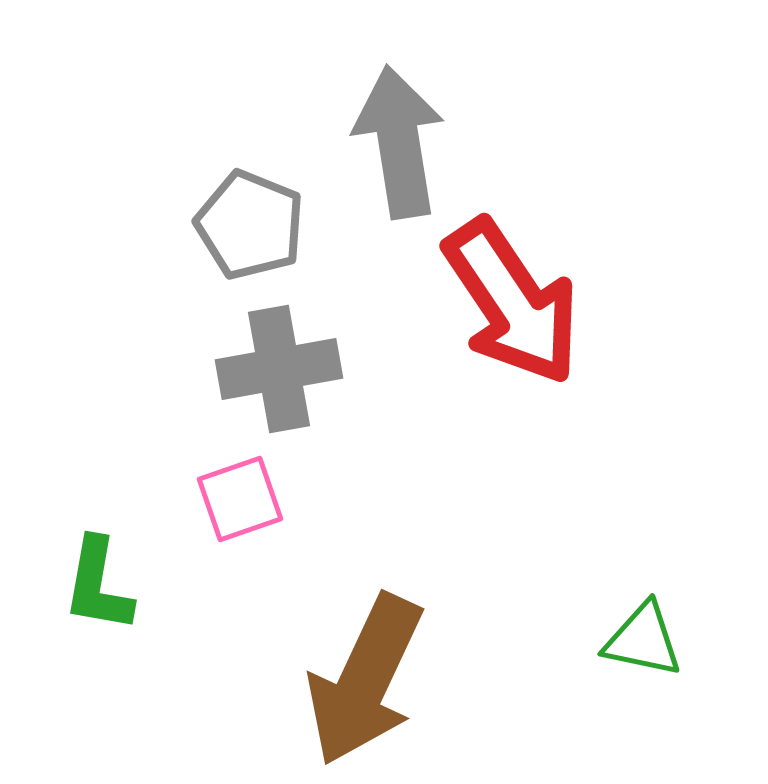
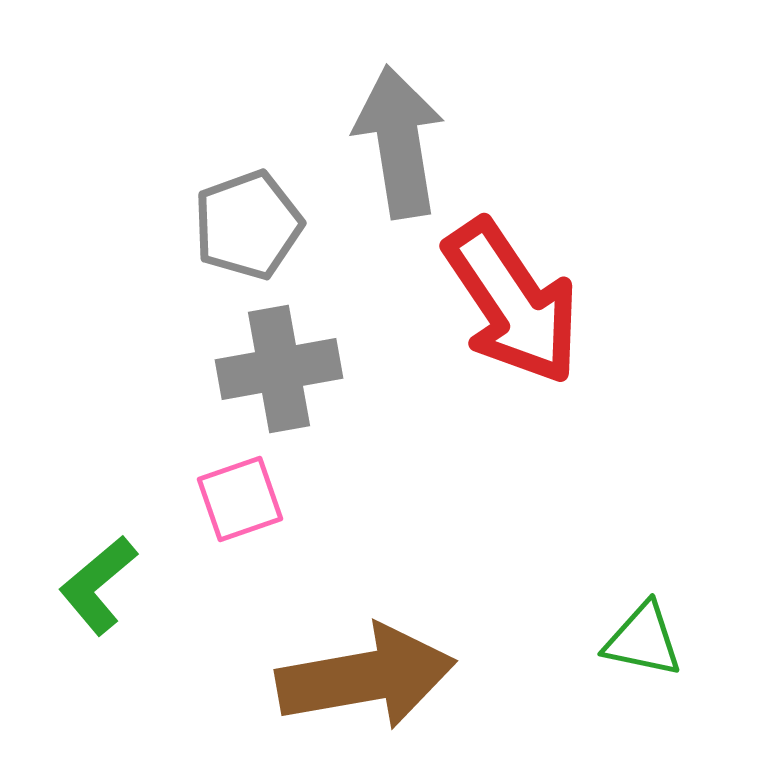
gray pentagon: moved 2 px left; rotated 30 degrees clockwise
green L-shape: rotated 40 degrees clockwise
brown arrow: moved 1 px right, 3 px up; rotated 125 degrees counterclockwise
